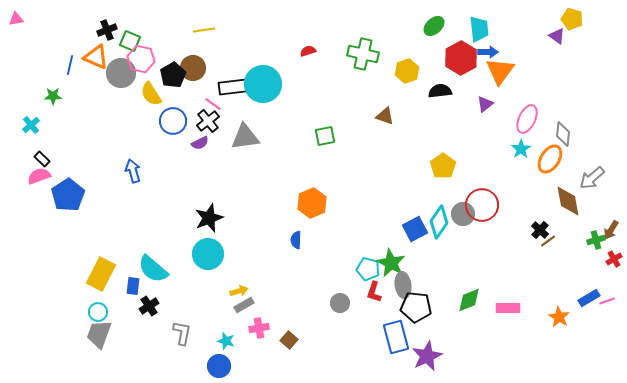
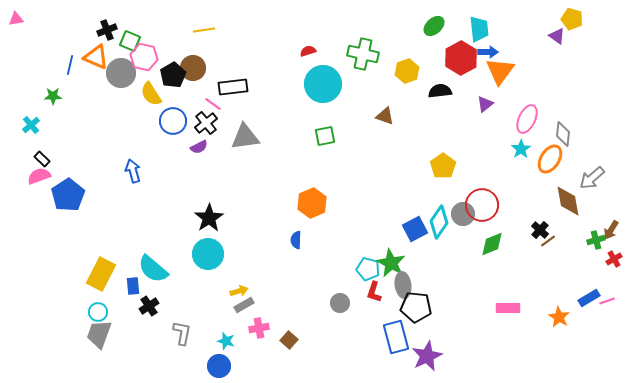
pink hexagon at (141, 59): moved 3 px right, 2 px up
cyan circle at (263, 84): moved 60 px right
black cross at (208, 121): moved 2 px left, 2 px down
purple semicircle at (200, 143): moved 1 px left, 4 px down
black star at (209, 218): rotated 12 degrees counterclockwise
blue rectangle at (133, 286): rotated 12 degrees counterclockwise
green diamond at (469, 300): moved 23 px right, 56 px up
